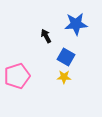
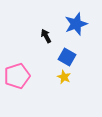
blue star: rotated 15 degrees counterclockwise
blue square: moved 1 px right
yellow star: rotated 24 degrees clockwise
